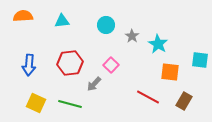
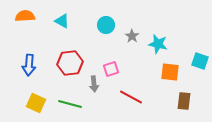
orange semicircle: moved 2 px right
cyan triangle: rotated 35 degrees clockwise
cyan star: rotated 18 degrees counterclockwise
cyan square: moved 1 px down; rotated 12 degrees clockwise
pink square: moved 4 px down; rotated 28 degrees clockwise
gray arrow: rotated 49 degrees counterclockwise
red line: moved 17 px left
brown rectangle: rotated 24 degrees counterclockwise
